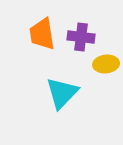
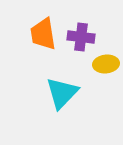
orange trapezoid: moved 1 px right
